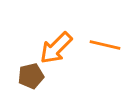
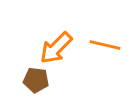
brown pentagon: moved 5 px right, 4 px down; rotated 20 degrees clockwise
